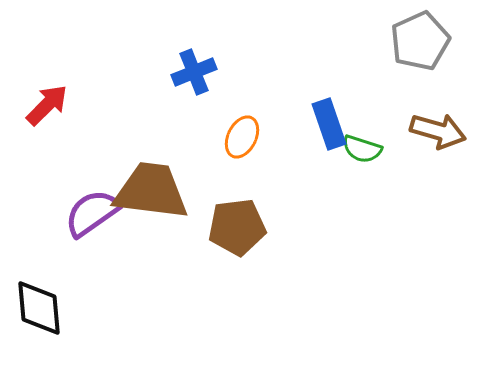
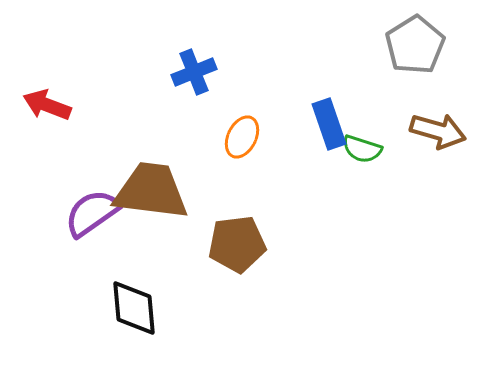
gray pentagon: moved 5 px left, 4 px down; rotated 8 degrees counterclockwise
red arrow: rotated 114 degrees counterclockwise
brown pentagon: moved 17 px down
black diamond: moved 95 px right
